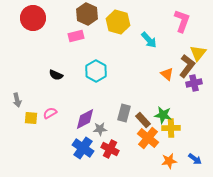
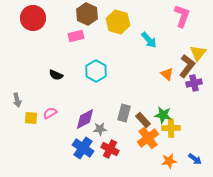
pink L-shape: moved 5 px up
orange cross: rotated 15 degrees clockwise
